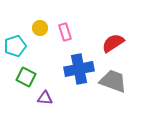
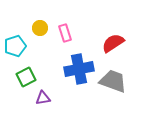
pink rectangle: moved 1 px down
green square: rotated 36 degrees clockwise
purple triangle: moved 2 px left; rotated 14 degrees counterclockwise
